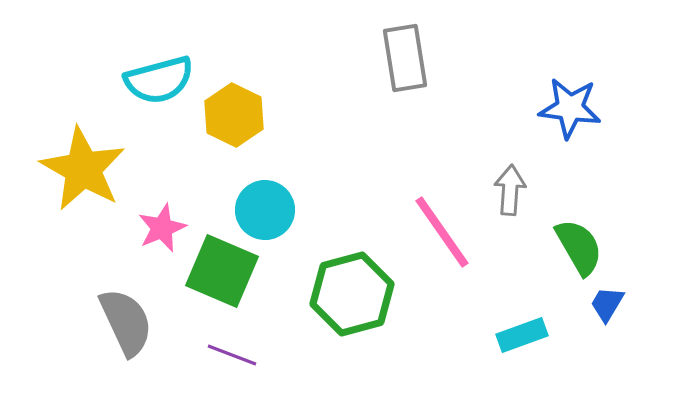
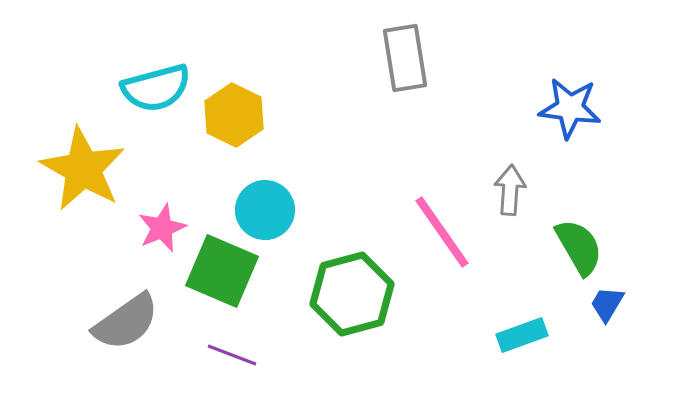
cyan semicircle: moved 3 px left, 8 px down
gray semicircle: rotated 80 degrees clockwise
